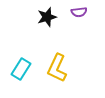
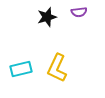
cyan rectangle: rotated 45 degrees clockwise
